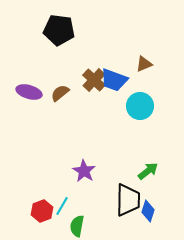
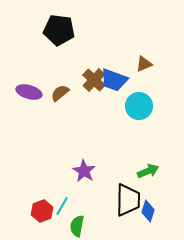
cyan circle: moved 1 px left
green arrow: rotated 15 degrees clockwise
